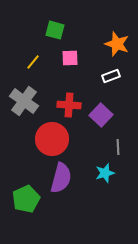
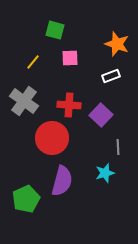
red circle: moved 1 px up
purple semicircle: moved 1 px right, 3 px down
